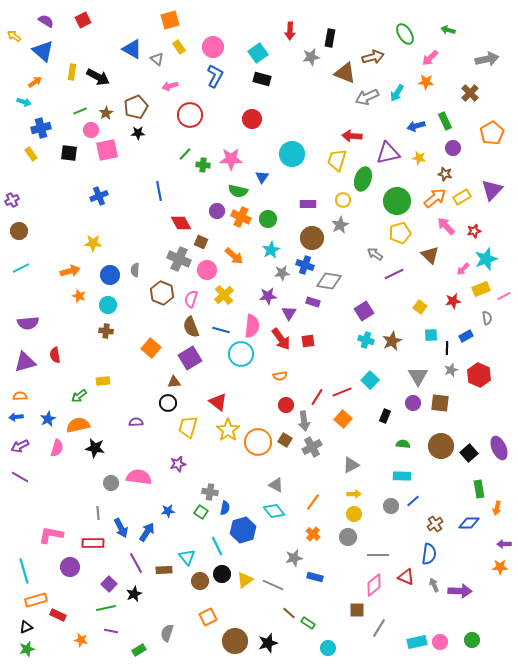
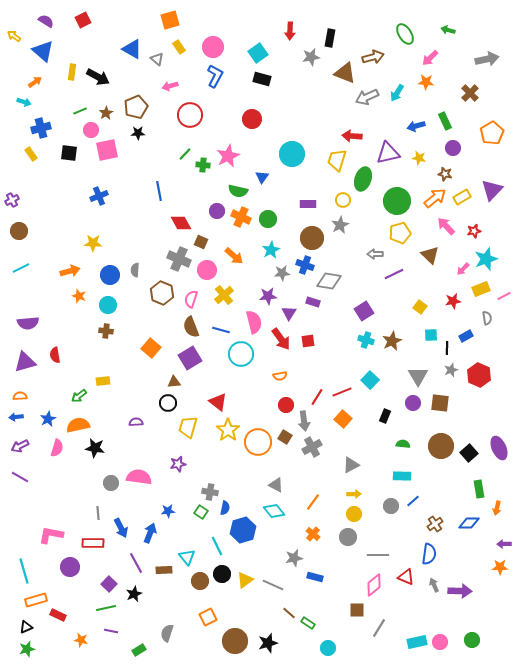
pink star at (231, 159): moved 3 px left, 3 px up; rotated 25 degrees counterclockwise
gray arrow at (375, 254): rotated 35 degrees counterclockwise
pink semicircle at (252, 326): moved 2 px right, 4 px up; rotated 20 degrees counterclockwise
brown square at (285, 440): moved 3 px up
blue arrow at (147, 532): moved 3 px right, 1 px down; rotated 12 degrees counterclockwise
